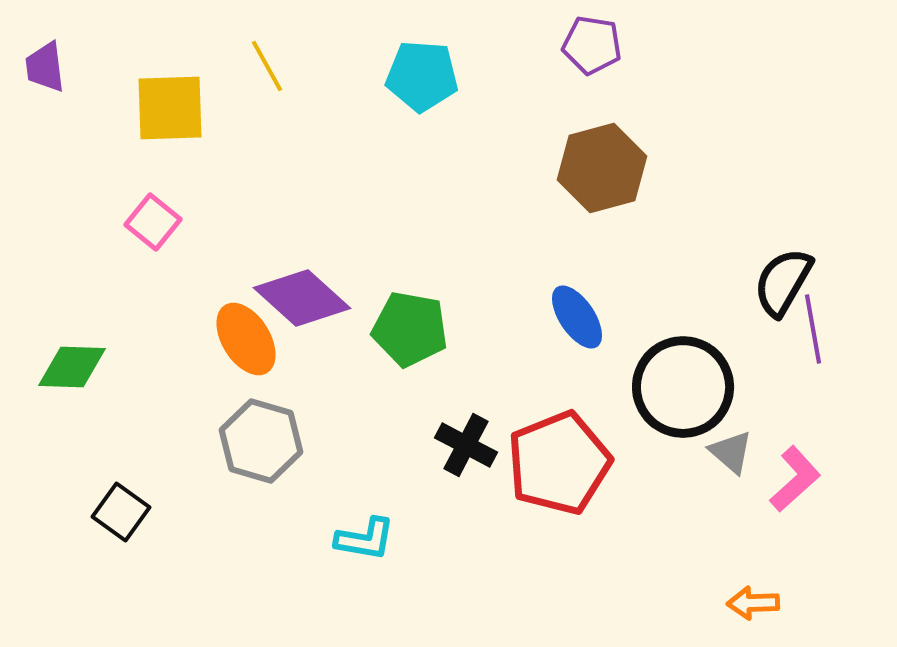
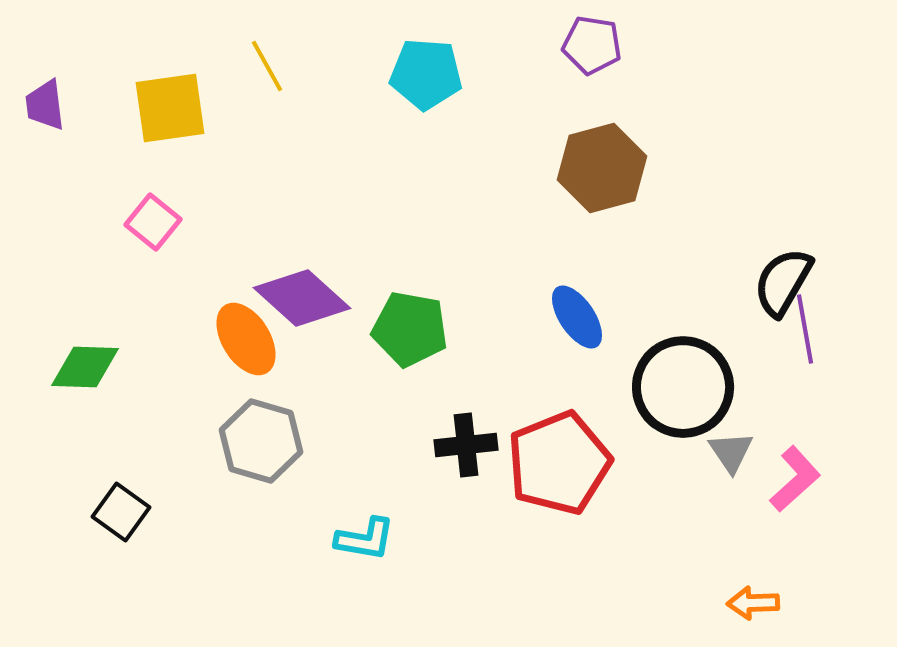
purple trapezoid: moved 38 px down
cyan pentagon: moved 4 px right, 2 px up
yellow square: rotated 6 degrees counterclockwise
purple line: moved 8 px left
green diamond: moved 13 px right
black cross: rotated 34 degrees counterclockwise
gray triangle: rotated 15 degrees clockwise
